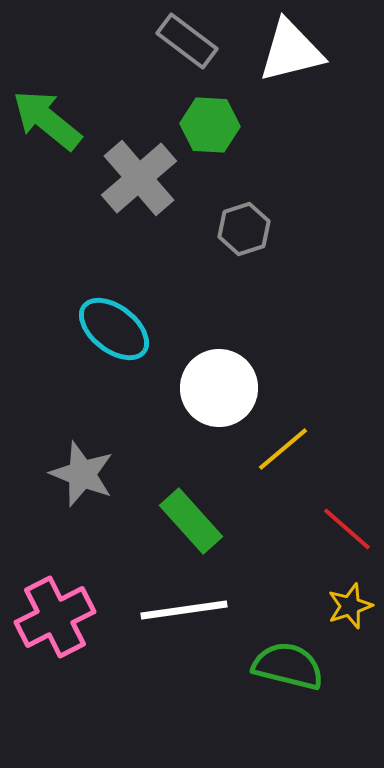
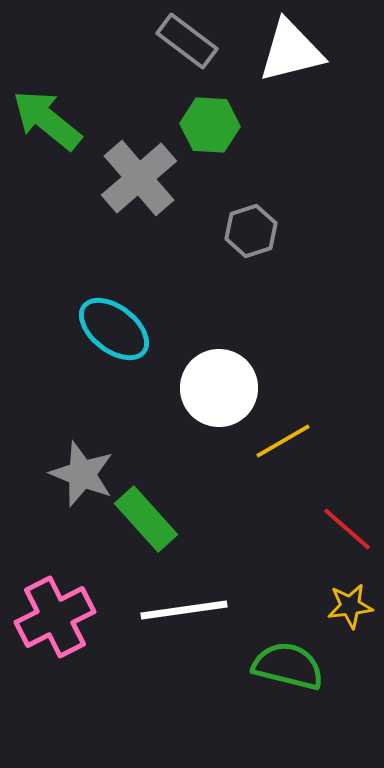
gray hexagon: moved 7 px right, 2 px down
yellow line: moved 8 px up; rotated 10 degrees clockwise
green rectangle: moved 45 px left, 2 px up
yellow star: rotated 12 degrees clockwise
